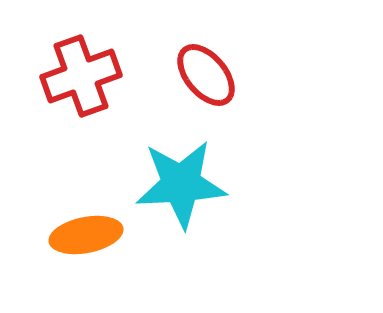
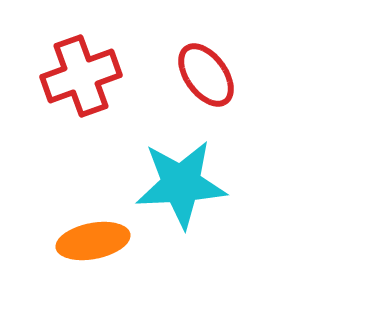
red ellipse: rotated 4 degrees clockwise
orange ellipse: moved 7 px right, 6 px down
